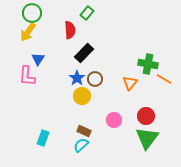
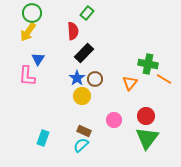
red semicircle: moved 3 px right, 1 px down
